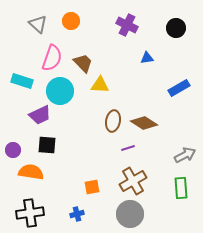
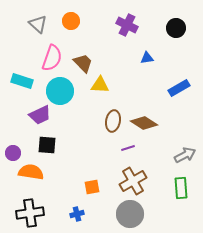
purple circle: moved 3 px down
